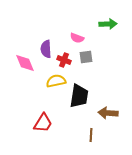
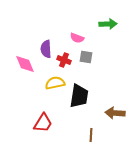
gray square: rotated 16 degrees clockwise
pink diamond: moved 1 px down
yellow semicircle: moved 1 px left, 2 px down
brown arrow: moved 7 px right
